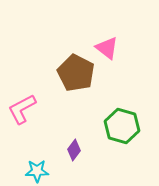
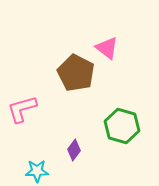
pink L-shape: rotated 12 degrees clockwise
